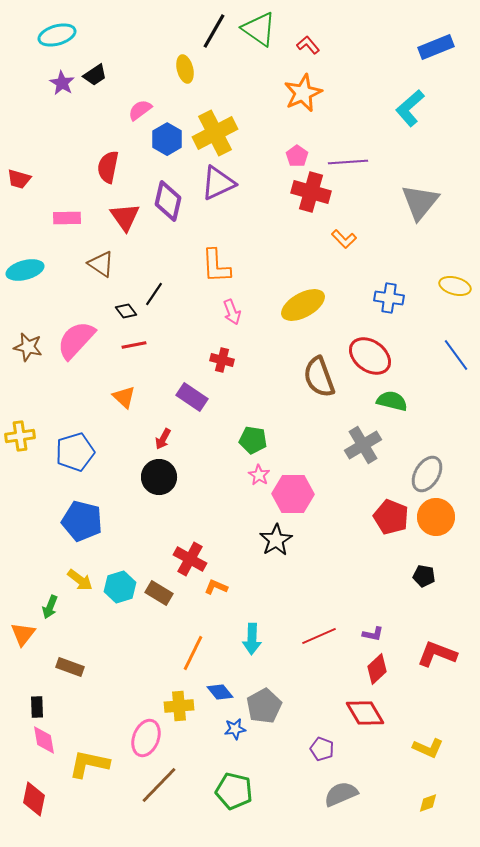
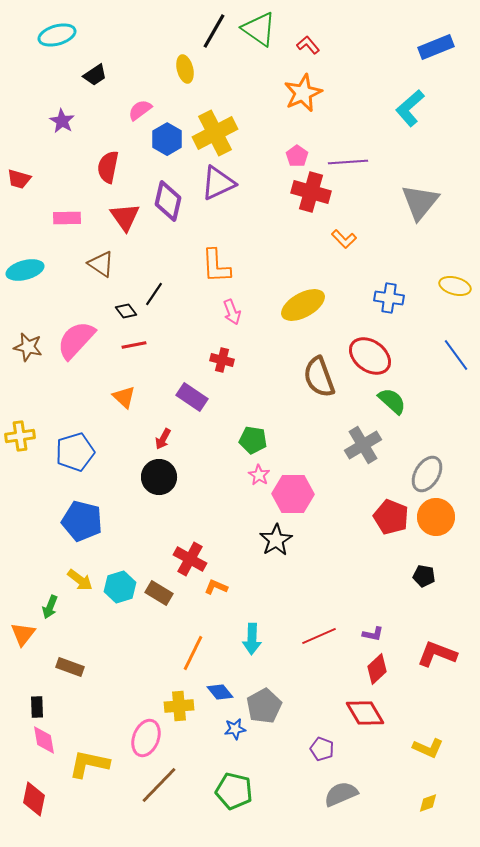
purple star at (62, 83): moved 38 px down
green semicircle at (392, 401): rotated 28 degrees clockwise
